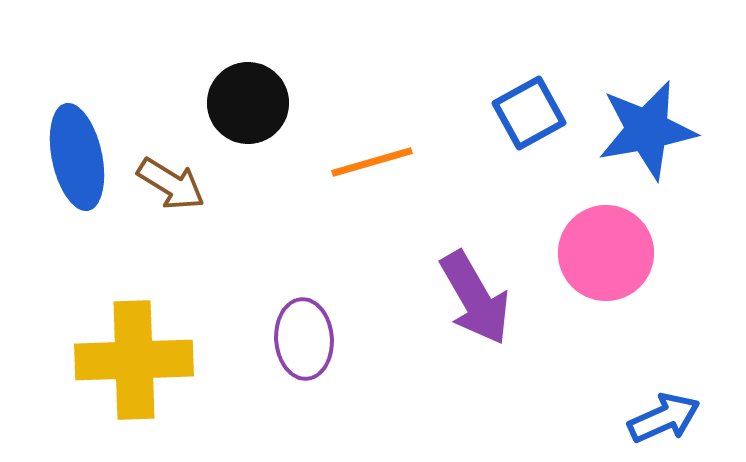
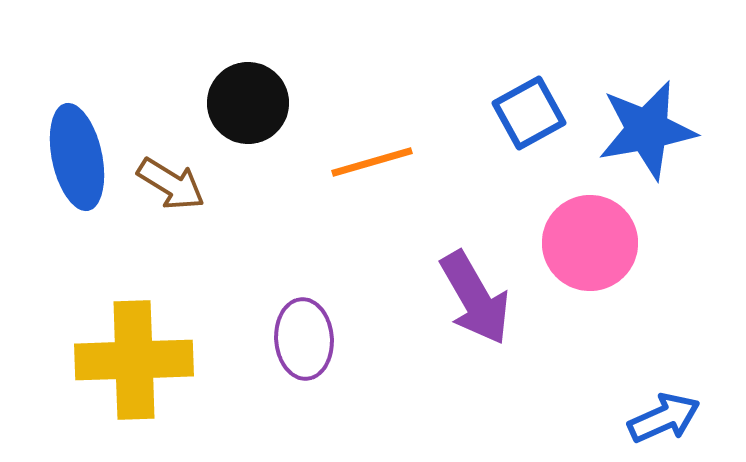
pink circle: moved 16 px left, 10 px up
